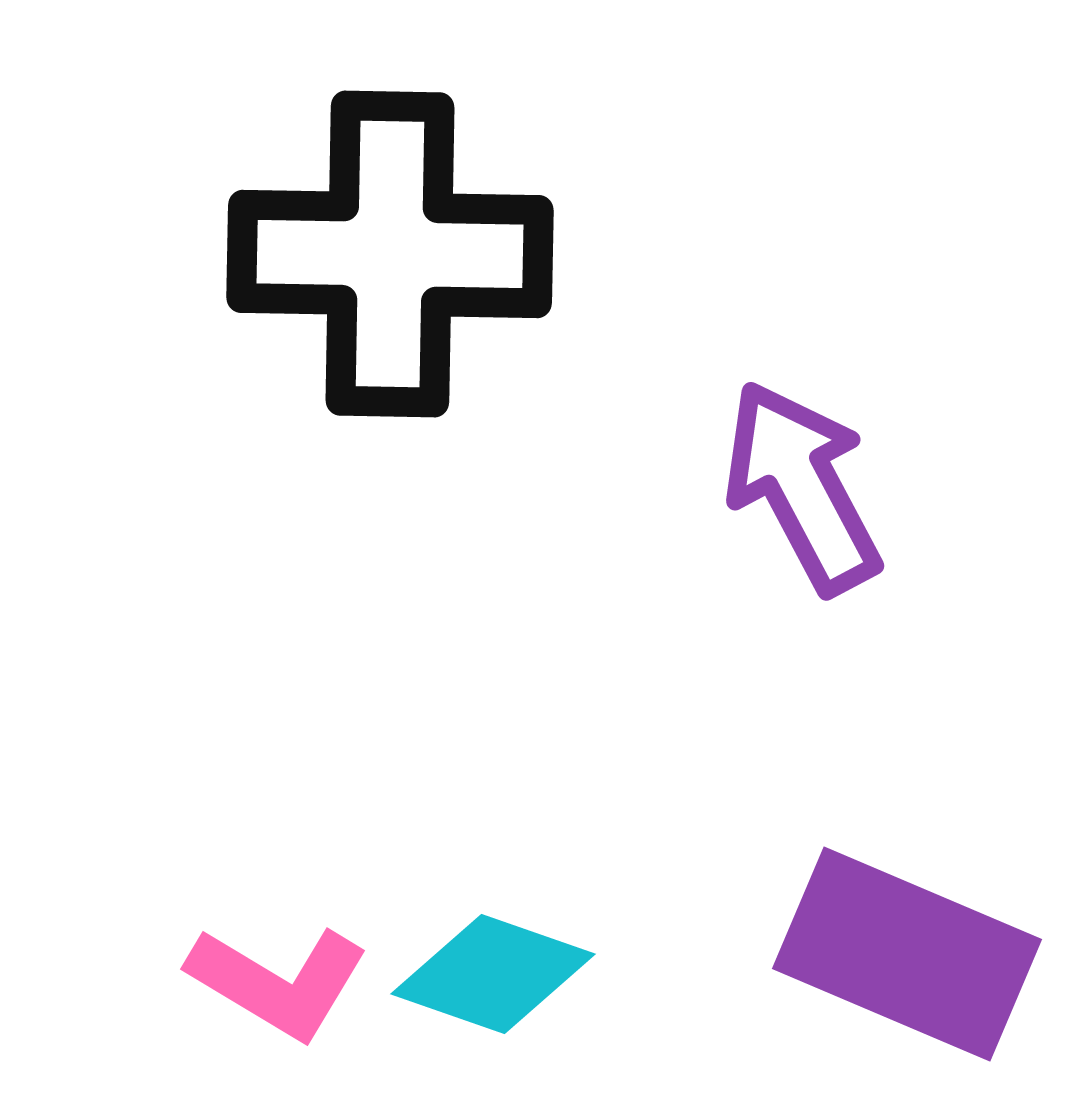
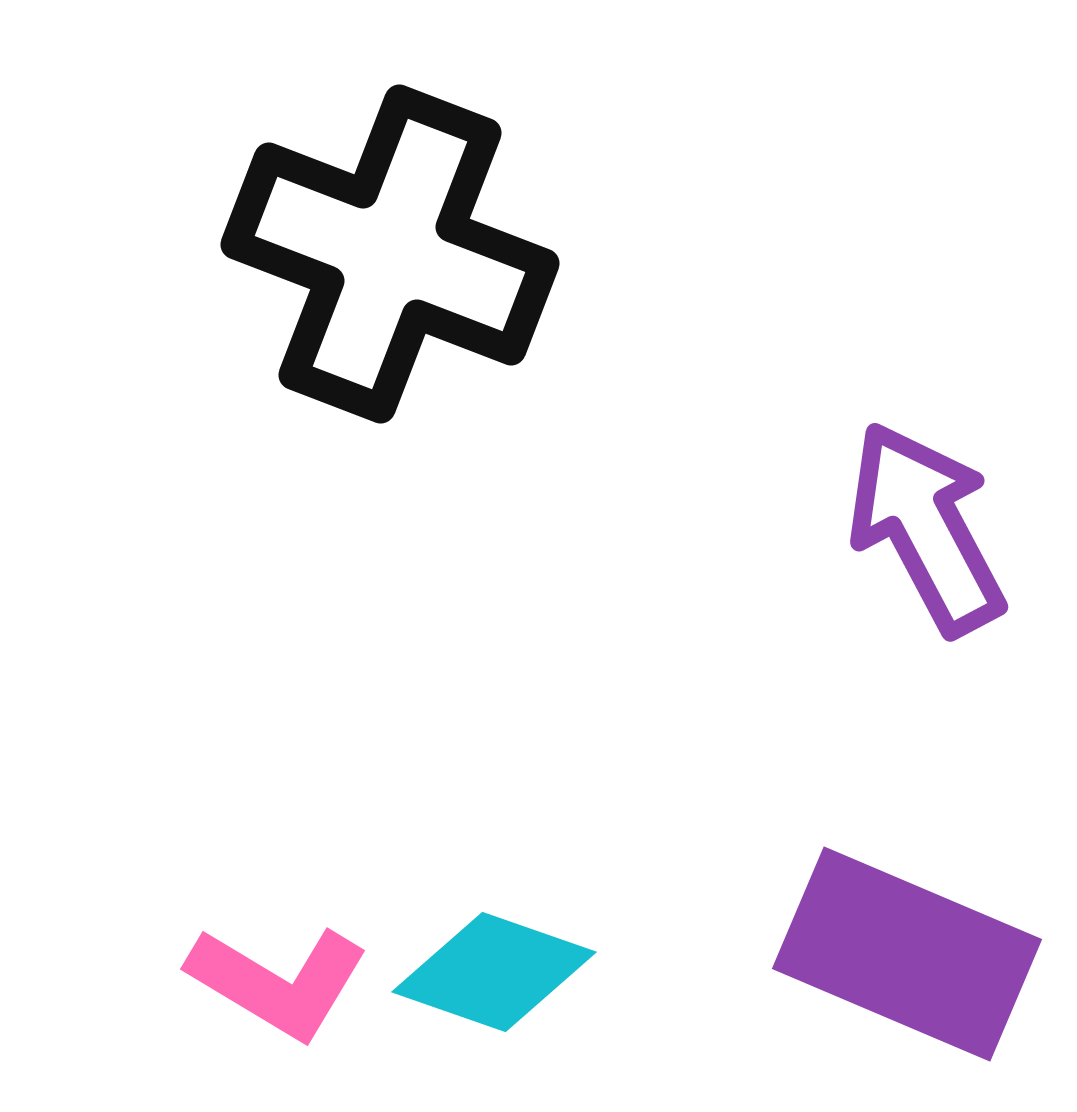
black cross: rotated 20 degrees clockwise
purple arrow: moved 124 px right, 41 px down
cyan diamond: moved 1 px right, 2 px up
